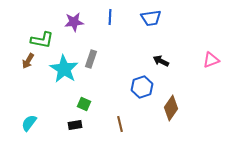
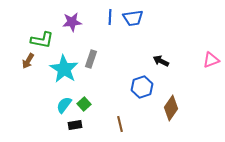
blue trapezoid: moved 18 px left
purple star: moved 2 px left
green square: rotated 24 degrees clockwise
cyan semicircle: moved 35 px right, 18 px up
